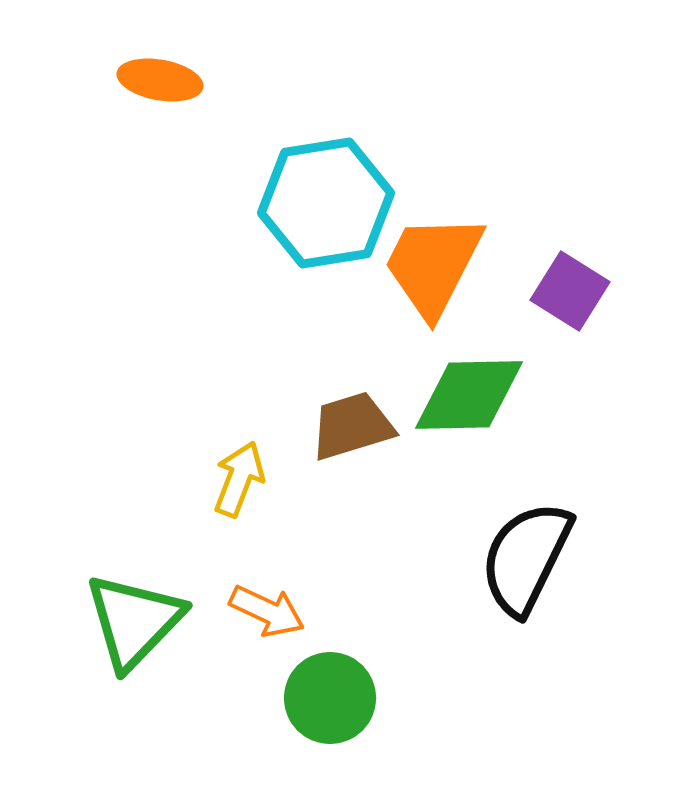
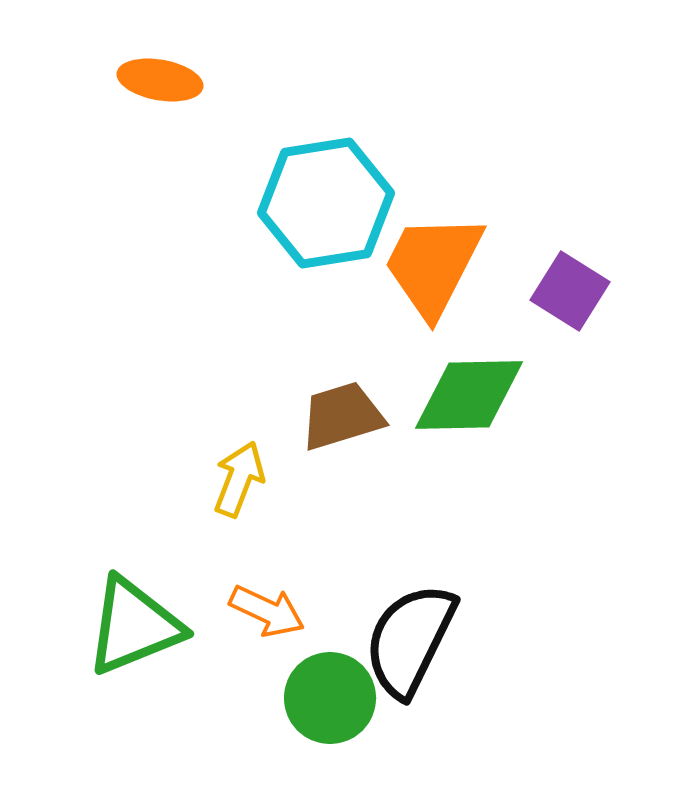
brown trapezoid: moved 10 px left, 10 px up
black semicircle: moved 116 px left, 82 px down
green triangle: moved 5 px down; rotated 24 degrees clockwise
